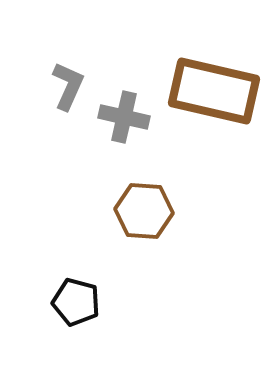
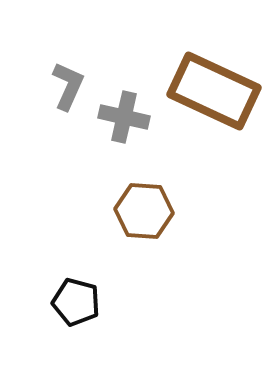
brown rectangle: rotated 12 degrees clockwise
